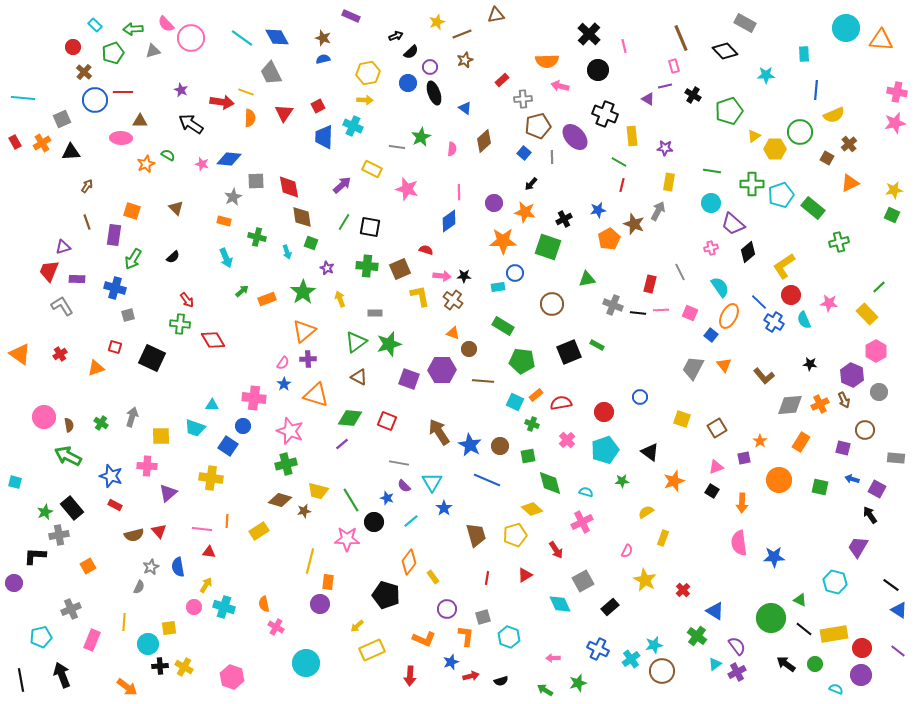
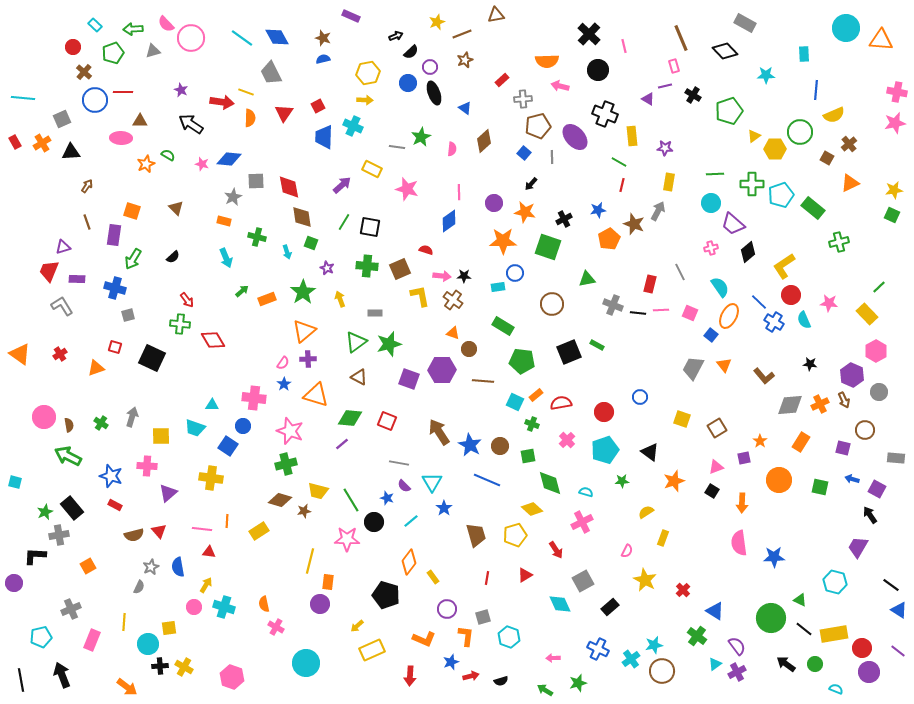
green line at (712, 171): moved 3 px right, 3 px down; rotated 12 degrees counterclockwise
purple circle at (861, 675): moved 8 px right, 3 px up
